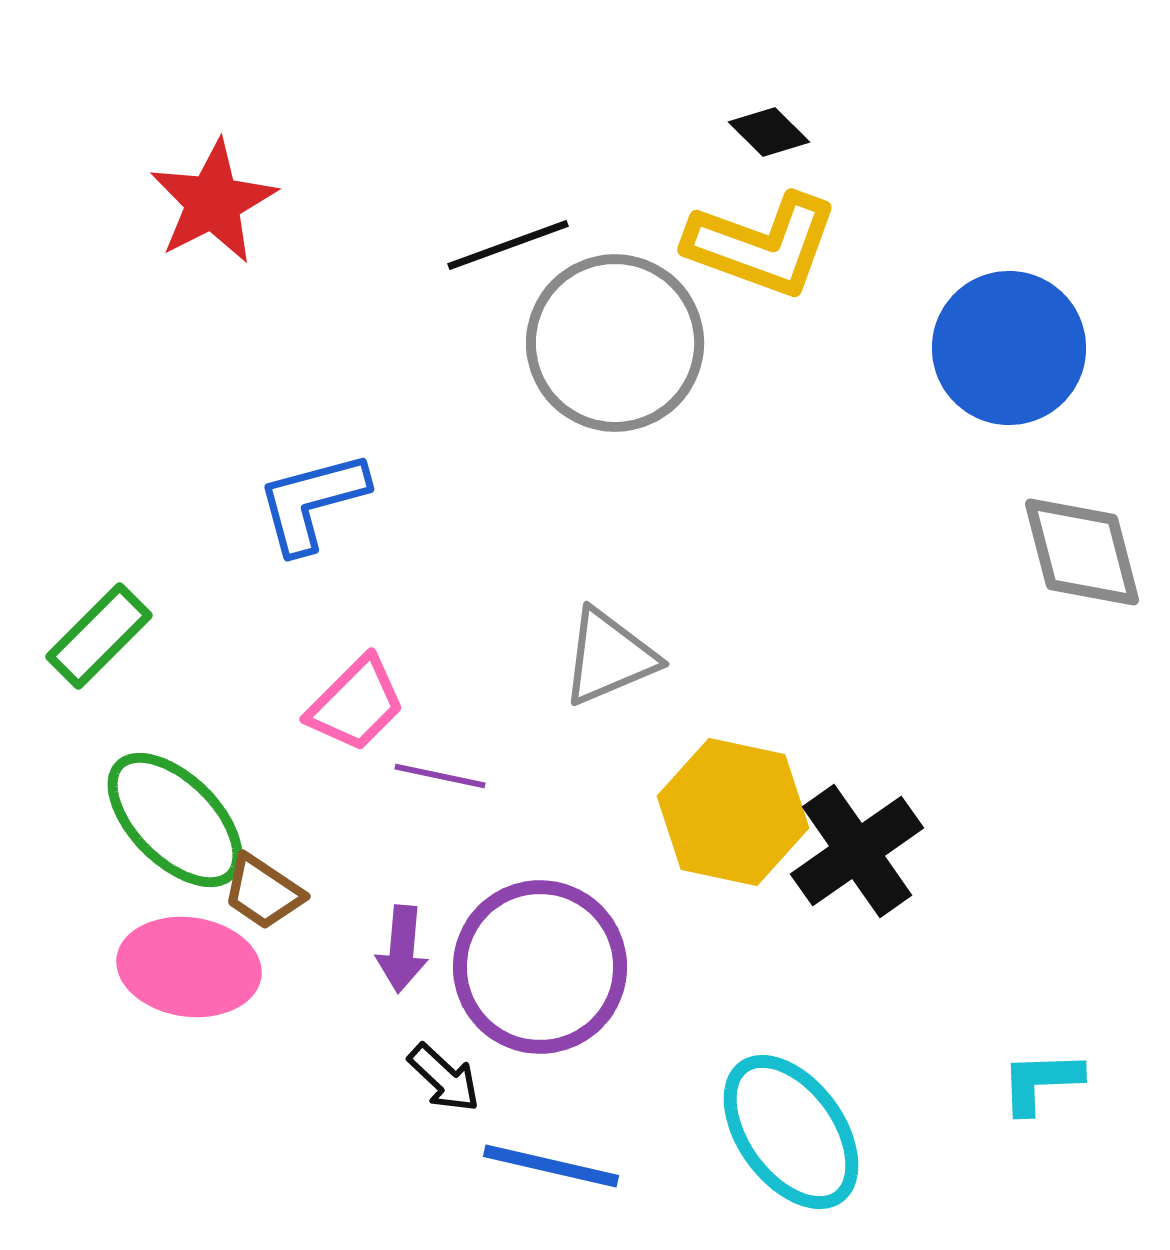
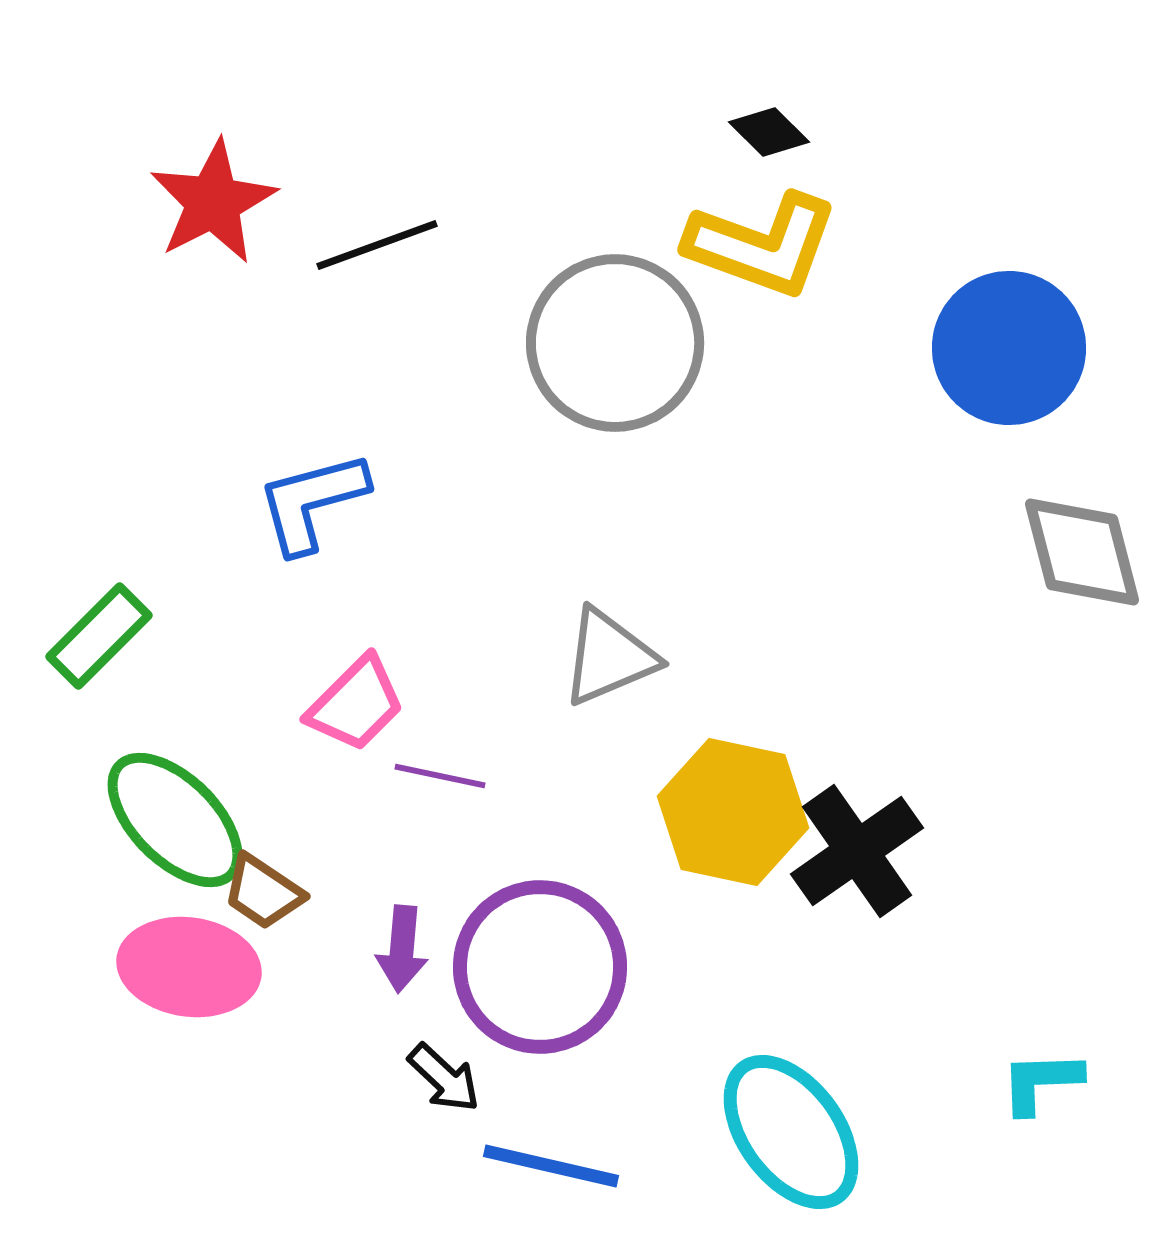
black line: moved 131 px left
